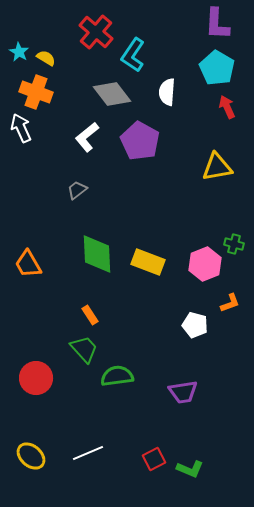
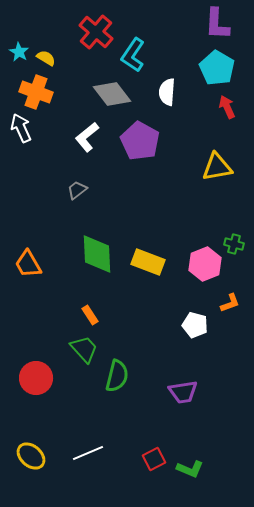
green semicircle: rotated 112 degrees clockwise
